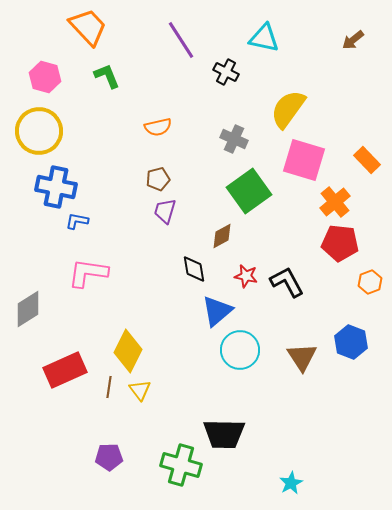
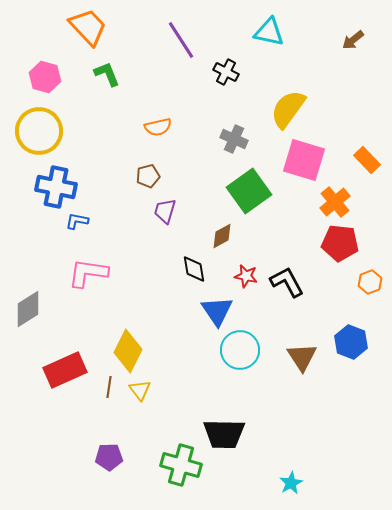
cyan triangle: moved 5 px right, 6 px up
green L-shape: moved 2 px up
brown pentagon: moved 10 px left, 3 px up
blue triangle: rotated 24 degrees counterclockwise
